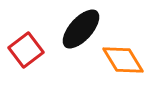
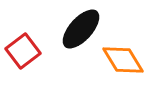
red square: moved 3 px left, 1 px down
